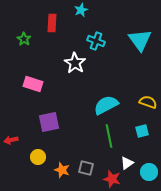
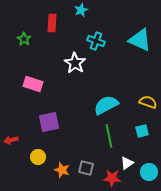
cyan triangle: rotated 30 degrees counterclockwise
red star: moved 1 px up; rotated 12 degrees counterclockwise
